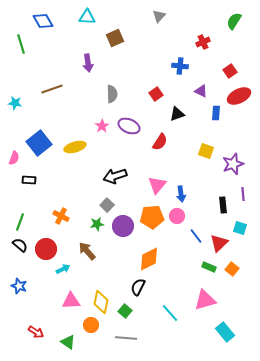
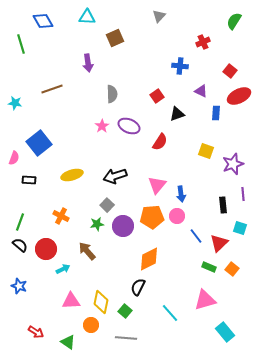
red square at (230, 71): rotated 16 degrees counterclockwise
red square at (156, 94): moved 1 px right, 2 px down
yellow ellipse at (75, 147): moved 3 px left, 28 px down
